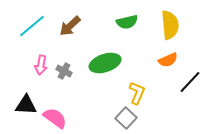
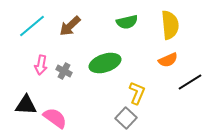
black line: rotated 15 degrees clockwise
